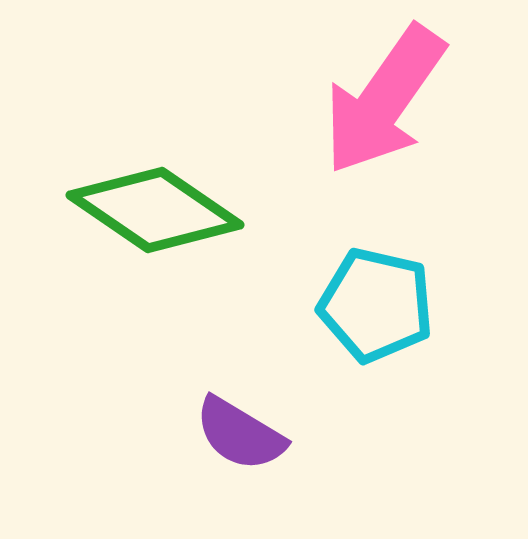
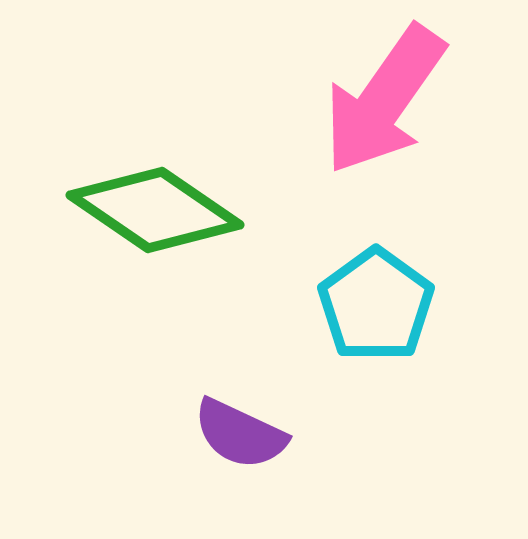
cyan pentagon: rotated 23 degrees clockwise
purple semicircle: rotated 6 degrees counterclockwise
